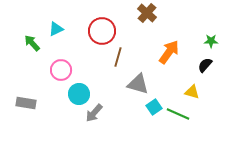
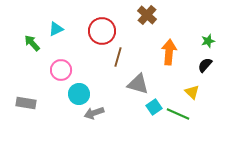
brown cross: moved 2 px down
green star: moved 3 px left; rotated 16 degrees counterclockwise
orange arrow: rotated 30 degrees counterclockwise
yellow triangle: rotated 28 degrees clockwise
gray arrow: rotated 30 degrees clockwise
